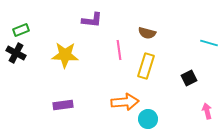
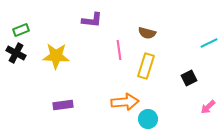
cyan line: rotated 42 degrees counterclockwise
yellow star: moved 9 px left, 1 px down
pink arrow: moved 1 px right, 4 px up; rotated 119 degrees counterclockwise
